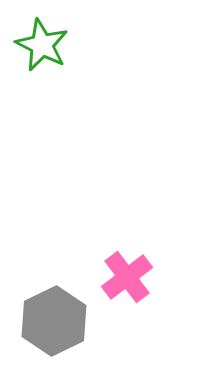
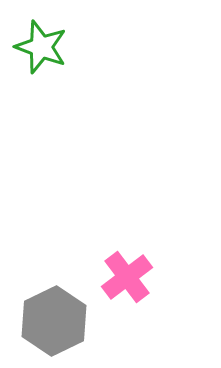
green star: moved 1 px left, 2 px down; rotated 6 degrees counterclockwise
